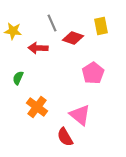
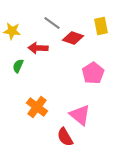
gray line: rotated 30 degrees counterclockwise
yellow star: moved 1 px left
green semicircle: moved 12 px up
